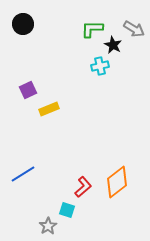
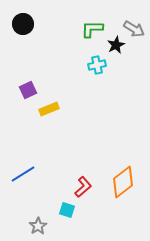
black star: moved 3 px right; rotated 18 degrees clockwise
cyan cross: moved 3 px left, 1 px up
orange diamond: moved 6 px right
gray star: moved 10 px left
